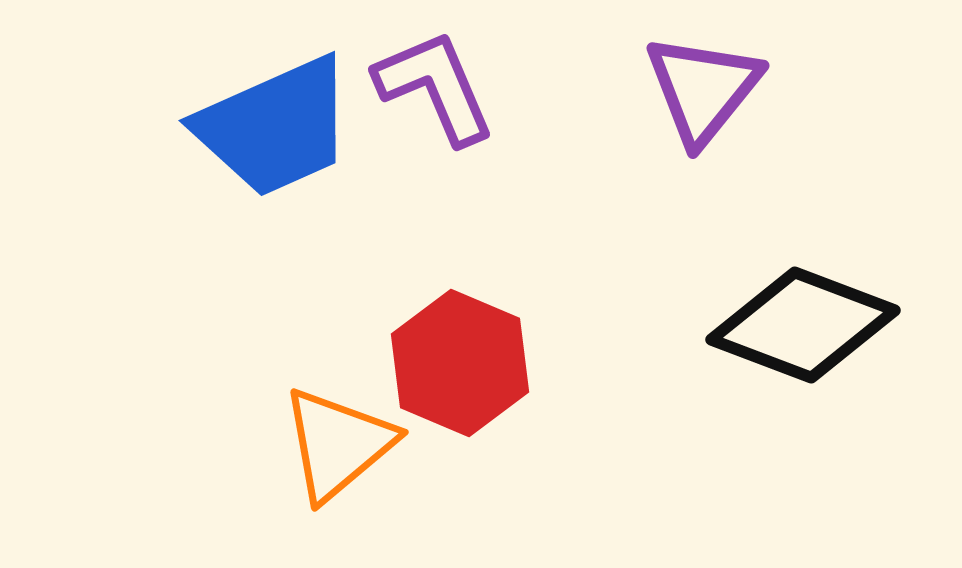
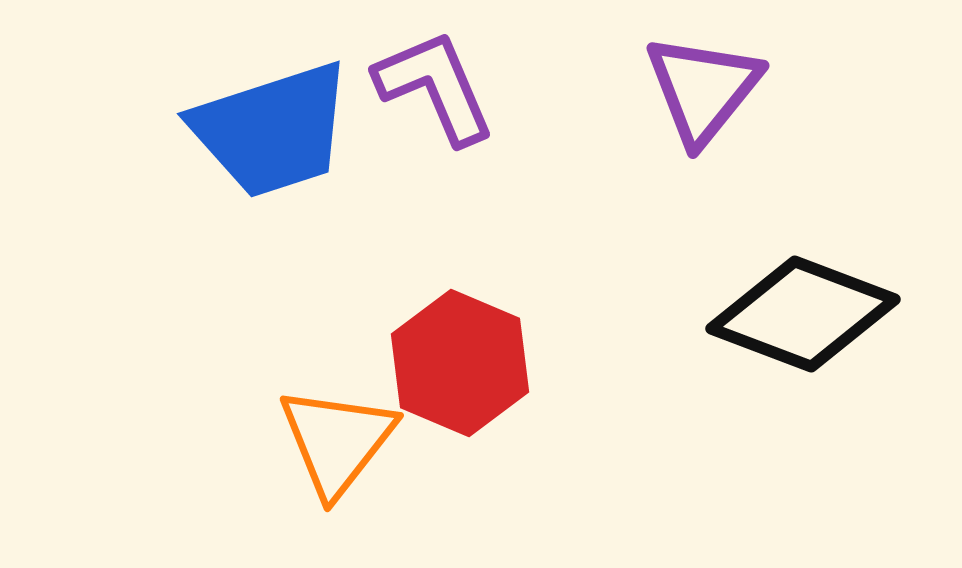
blue trapezoid: moved 3 px left, 3 px down; rotated 6 degrees clockwise
black diamond: moved 11 px up
orange triangle: moved 1 px left, 3 px up; rotated 12 degrees counterclockwise
